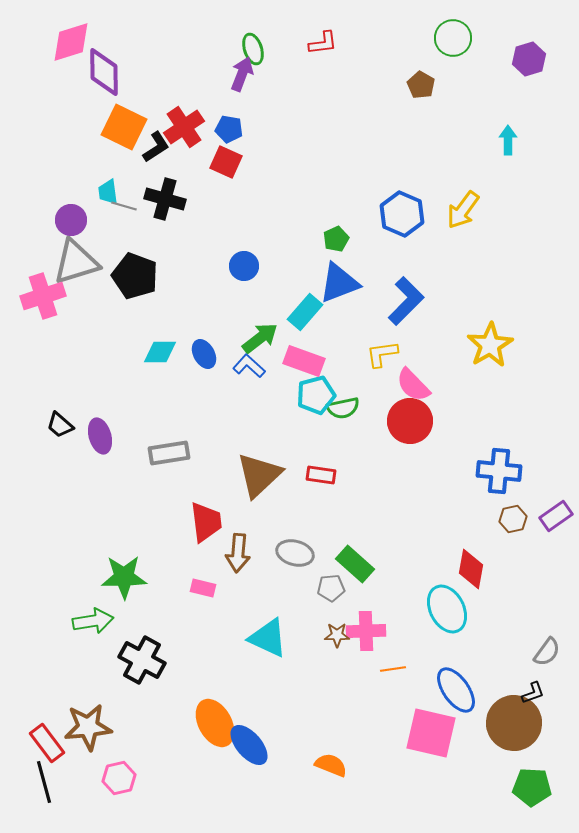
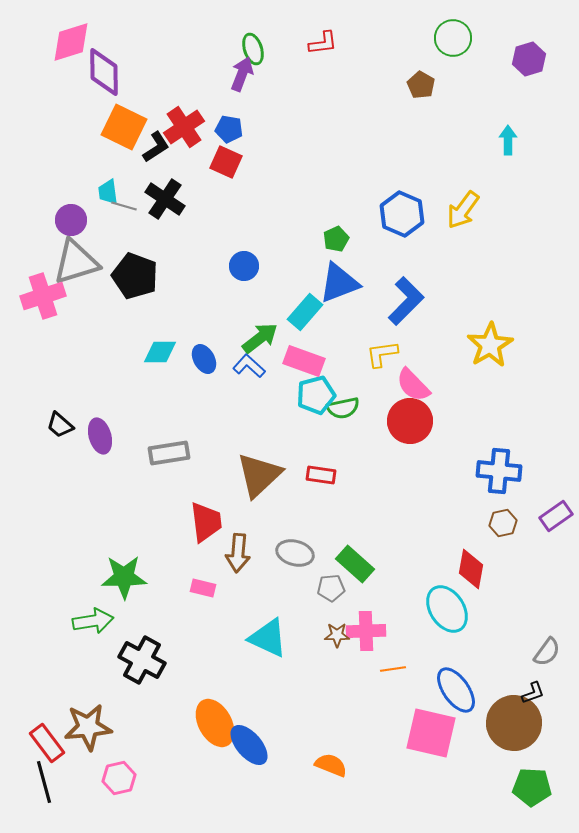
black cross at (165, 199): rotated 18 degrees clockwise
blue ellipse at (204, 354): moved 5 px down
brown hexagon at (513, 519): moved 10 px left, 4 px down
cyan ellipse at (447, 609): rotated 6 degrees counterclockwise
